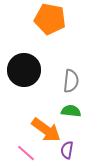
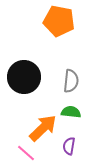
orange pentagon: moved 9 px right, 2 px down
black circle: moved 7 px down
green semicircle: moved 1 px down
orange arrow: moved 3 px left, 2 px up; rotated 80 degrees counterclockwise
purple semicircle: moved 2 px right, 4 px up
